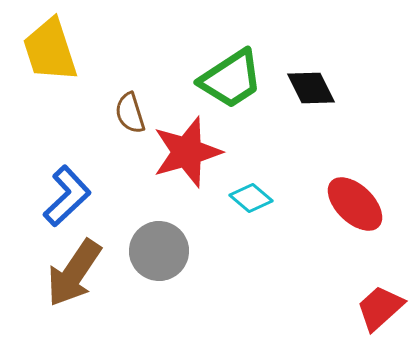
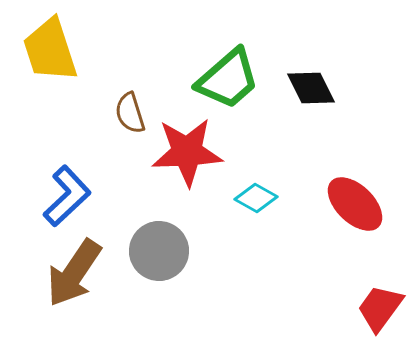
green trapezoid: moved 3 px left; rotated 8 degrees counterclockwise
red star: rotated 14 degrees clockwise
cyan diamond: moved 5 px right; rotated 12 degrees counterclockwise
red trapezoid: rotated 12 degrees counterclockwise
